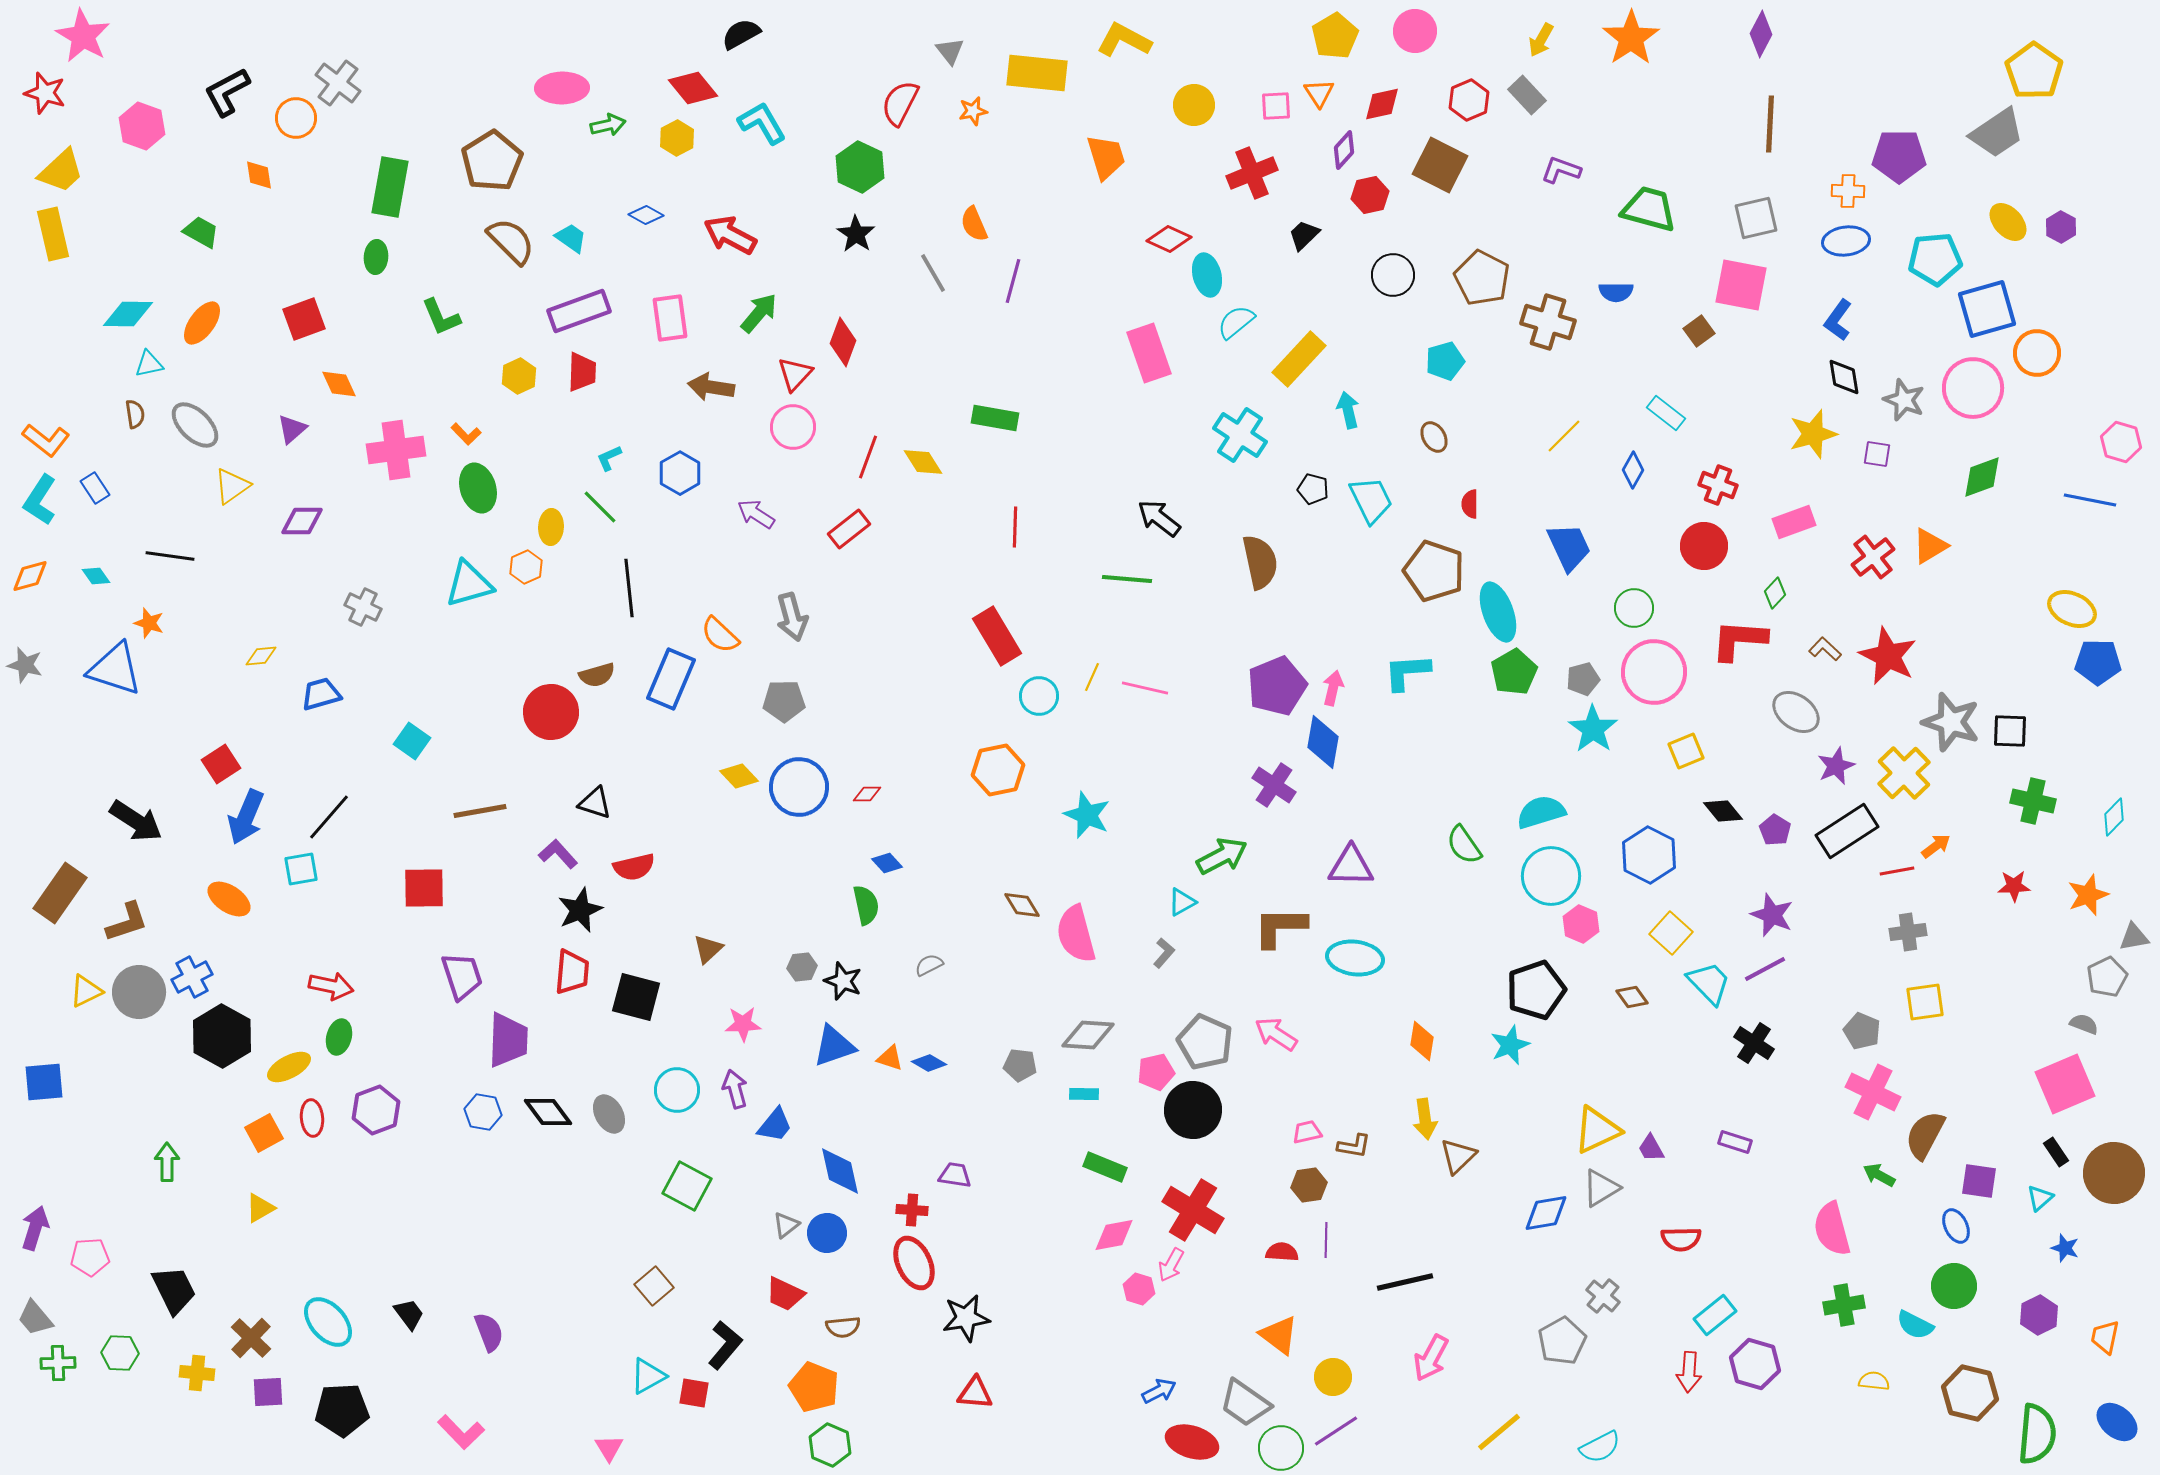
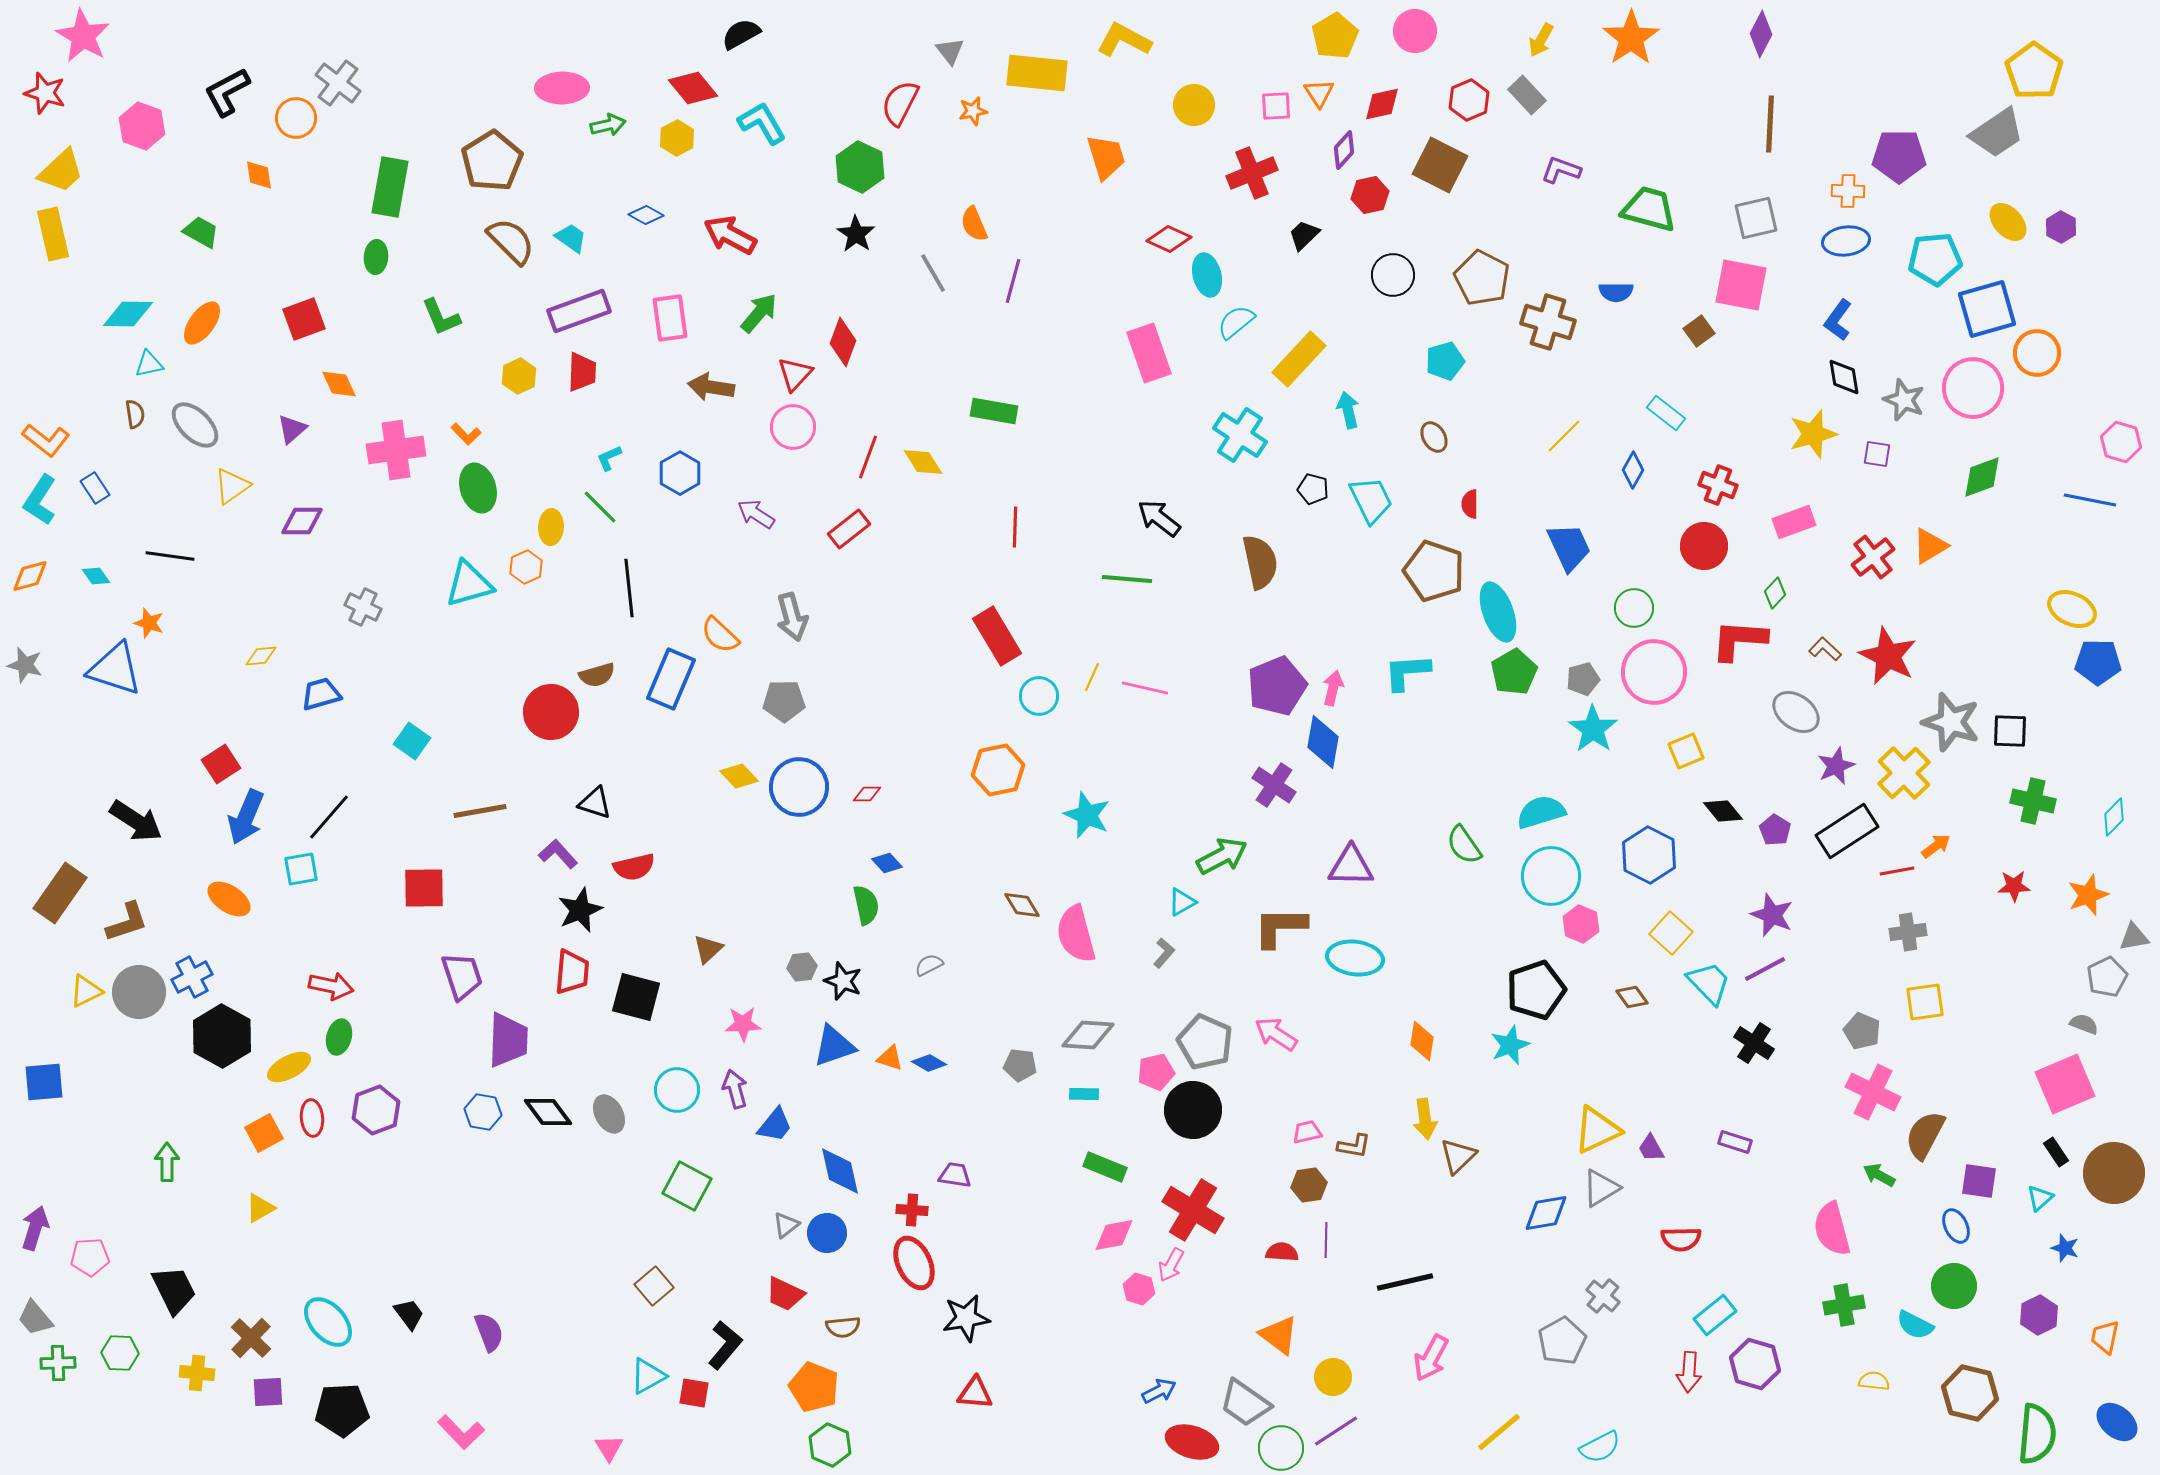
green rectangle at (995, 418): moved 1 px left, 7 px up
